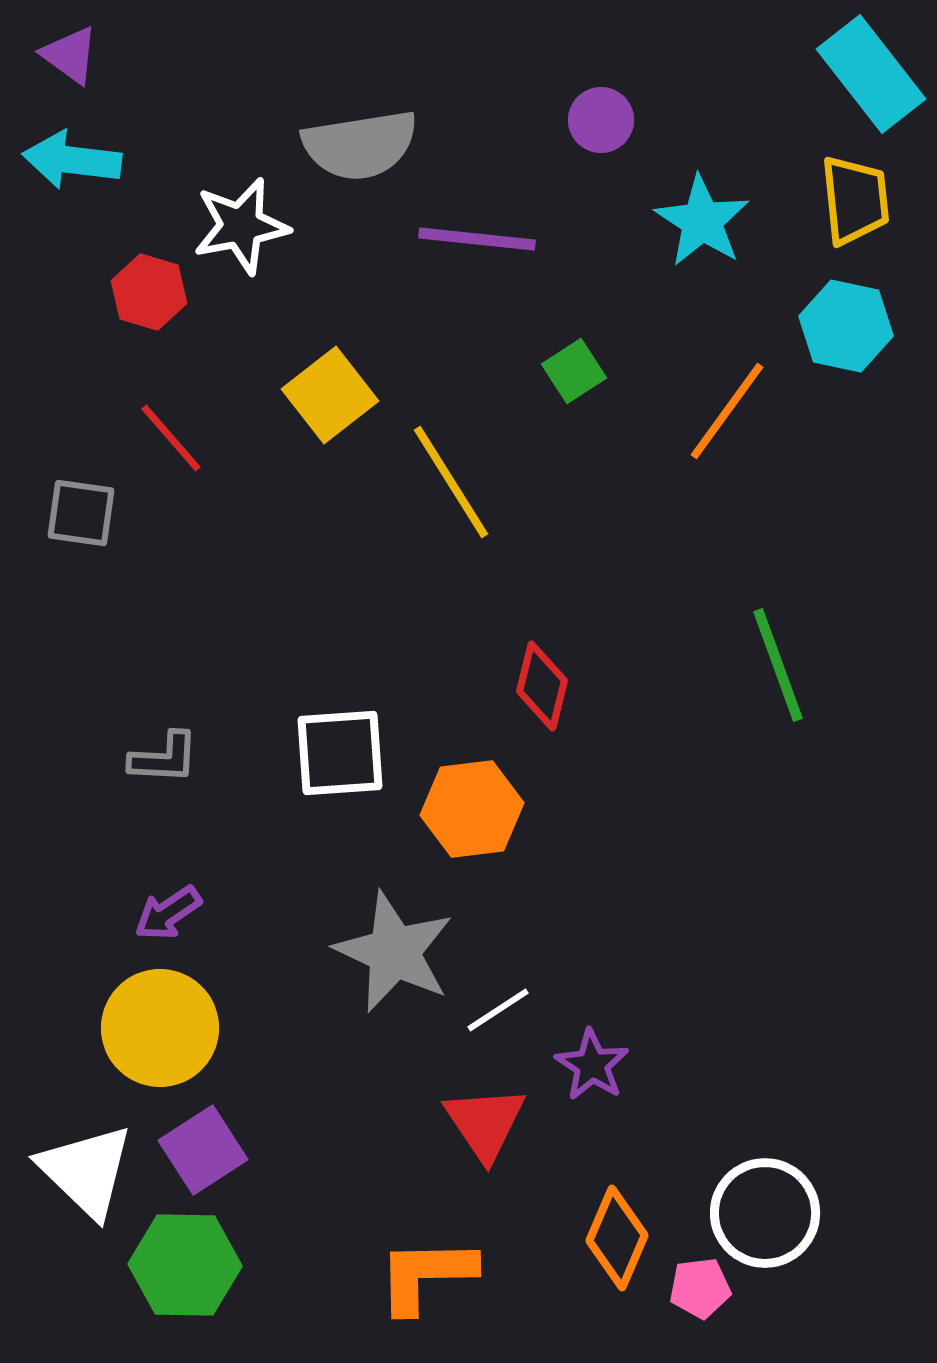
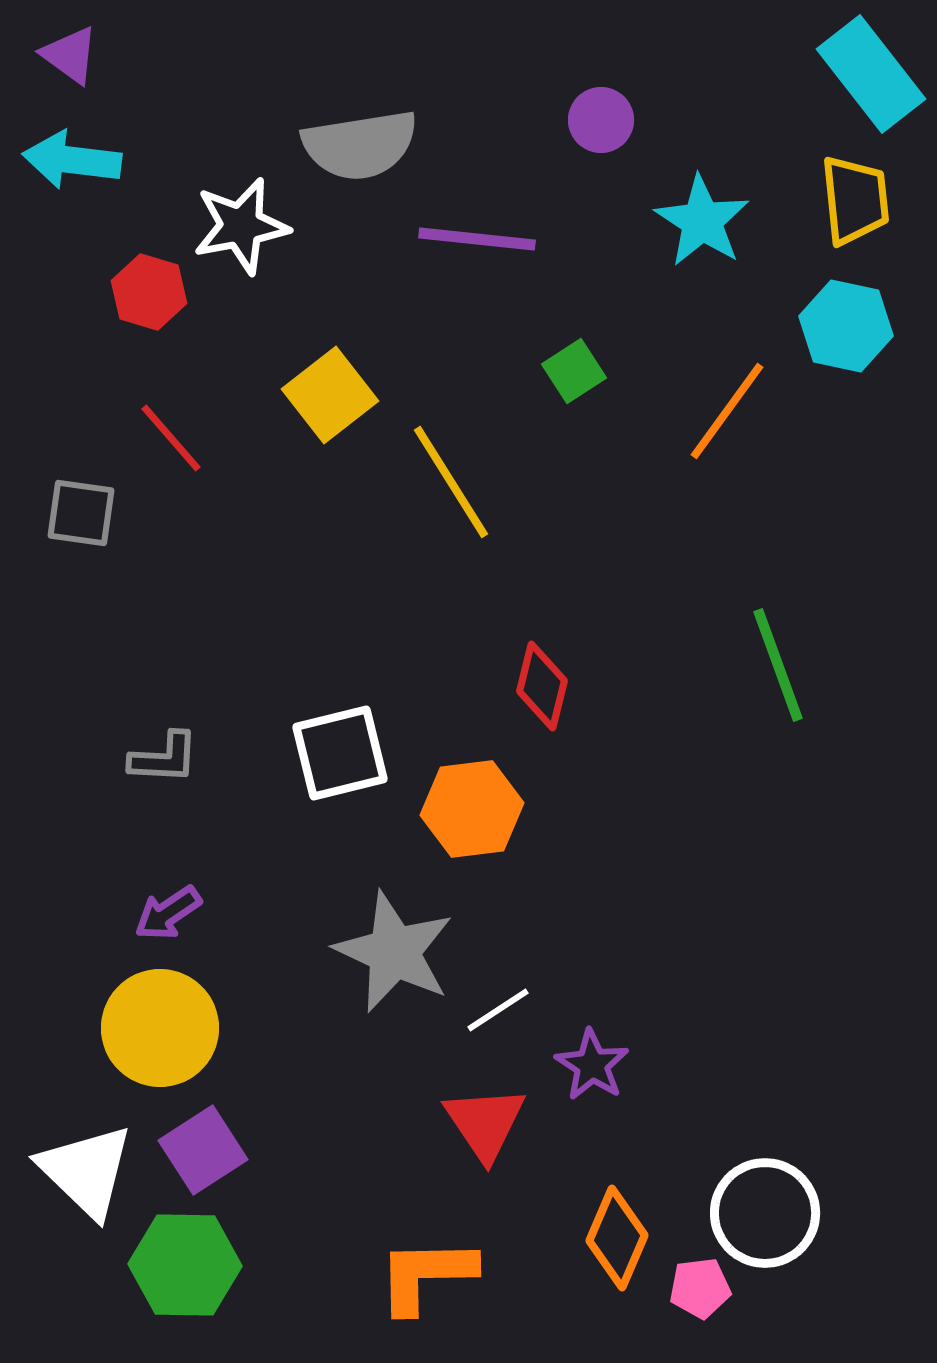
white square: rotated 10 degrees counterclockwise
